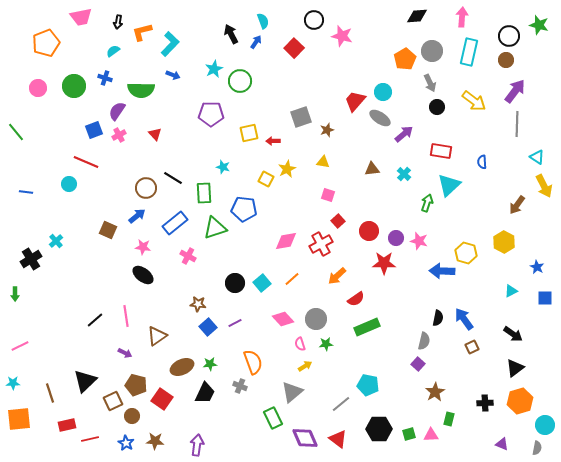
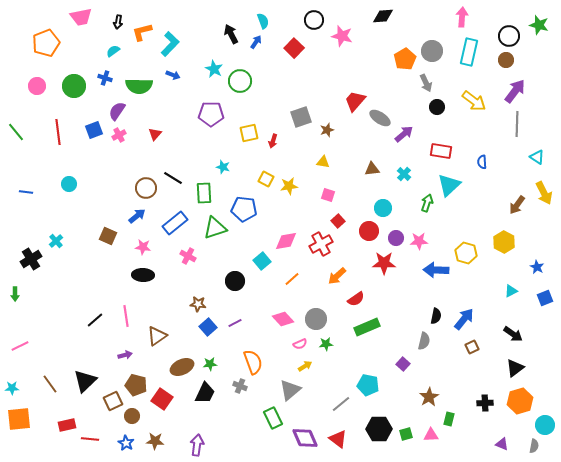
black diamond at (417, 16): moved 34 px left
cyan star at (214, 69): rotated 18 degrees counterclockwise
gray arrow at (430, 83): moved 4 px left
pink circle at (38, 88): moved 1 px left, 2 px up
green semicircle at (141, 90): moved 2 px left, 4 px up
cyan circle at (383, 92): moved 116 px down
red triangle at (155, 134): rotated 24 degrees clockwise
red arrow at (273, 141): rotated 72 degrees counterclockwise
red line at (86, 162): moved 28 px left, 30 px up; rotated 60 degrees clockwise
yellow star at (287, 169): moved 2 px right, 17 px down; rotated 18 degrees clockwise
yellow arrow at (544, 186): moved 7 px down
brown square at (108, 230): moved 6 px down
pink star at (419, 241): rotated 18 degrees counterclockwise
blue arrow at (442, 271): moved 6 px left, 1 px up
black ellipse at (143, 275): rotated 35 degrees counterclockwise
black circle at (235, 283): moved 2 px up
cyan square at (262, 283): moved 22 px up
blue square at (545, 298): rotated 21 degrees counterclockwise
black semicircle at (438, 318): moved 2 px left, 2 px up
blue arrow at (464, 319): rotated 75 degrees clockwise
pink semicircle at (300, 344): rotated 96 degrees counterclockwise
purple arrow at (125, 353): moved 2 px down; rotated 40 degrees counterclockwise
purple square at (418, 364): moved 15 px left
cyan star at (13, 383): moved 1 px left, 5 px down
gray triangle at (292, 392): moved 2 px left, 2 px up
brown star at (435, 392): moved 6 px left, 5 px down
brown line at (50, 393): moved 9 px up; rotated 18 degrees counterclockwise
green square at (409, 434): moved 3 px left
red line at (90, 439): rotated 18 degrees clockwise
gray semicircle at (537, 448): moved 3 px left, 2 px up
